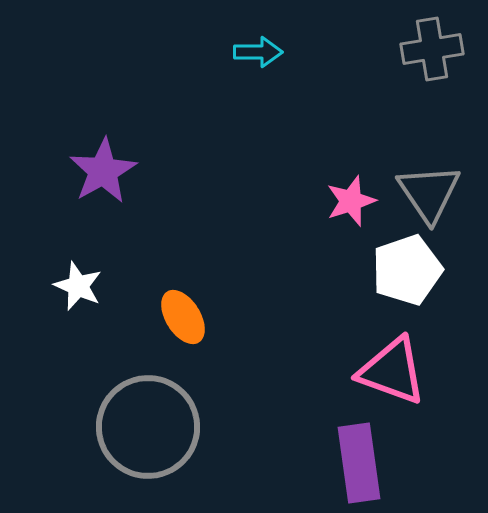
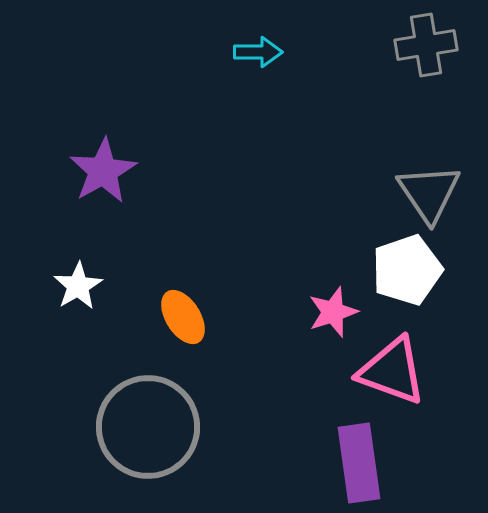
gray cross: moved 6 px left, 4 px up
pink star: moved 18 px left, 111 px down
white star: rotated 18 degrees clockwise
